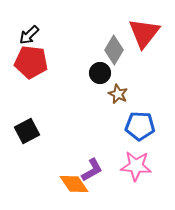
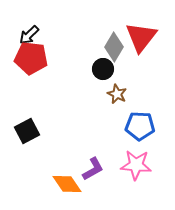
red triangle: moved 3 px left, 4 px down
gray diamond: moved 3 px up
red pentagon: moved 4 px up
black circle: moved 3 px right, 4 px up
brown star: moved 1 px left
pink star: moved 1 px up
purple L-shape: moved 1 px right, 1 px up
orange diamond: moved 7 px left
